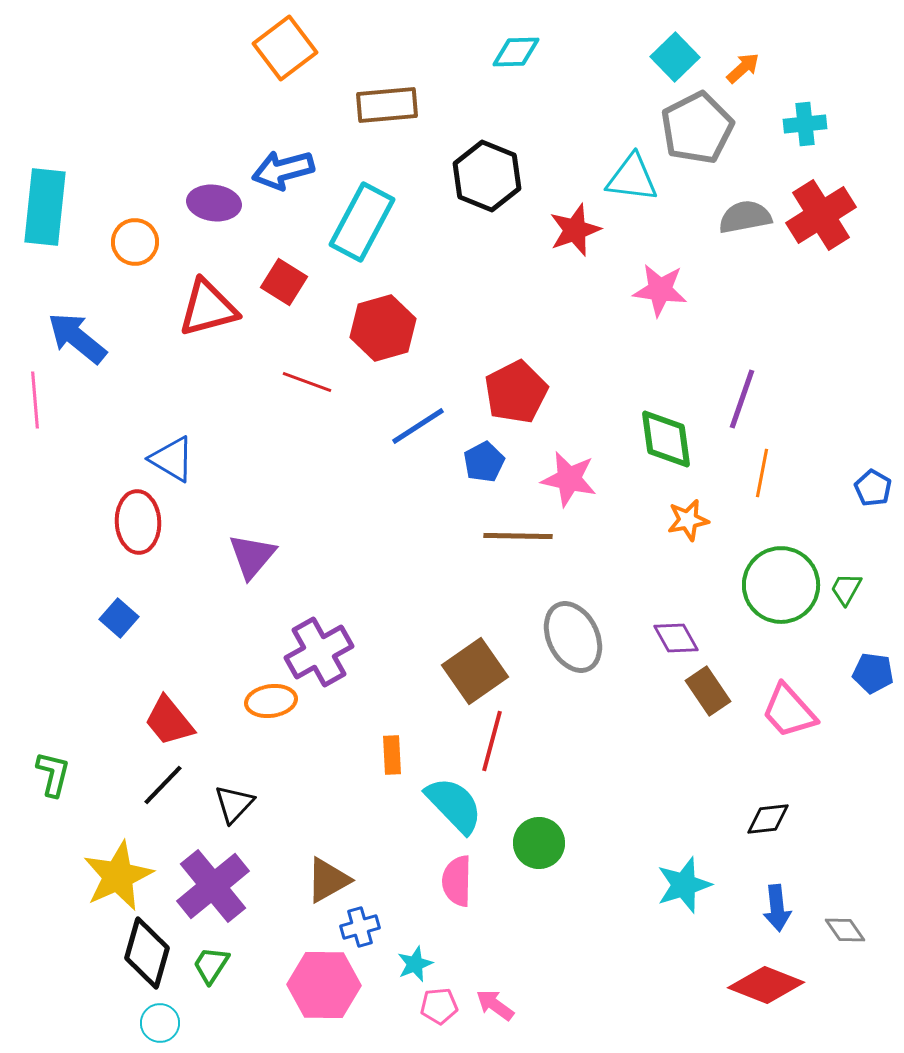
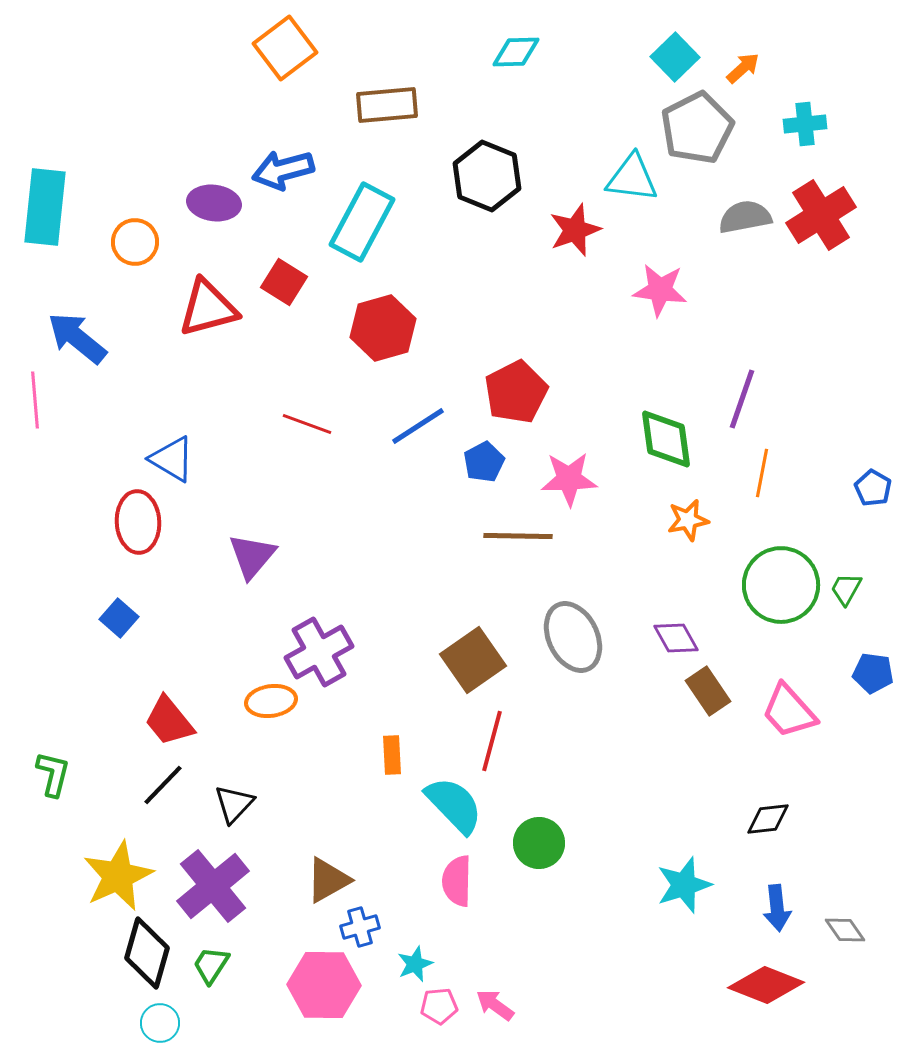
red line at (307, 382): moved 42 px down
pink star at (569, 479): rotated 14 degrees counterclockwise
brown square at (475, 671): moved 2 px left, 11 px up
